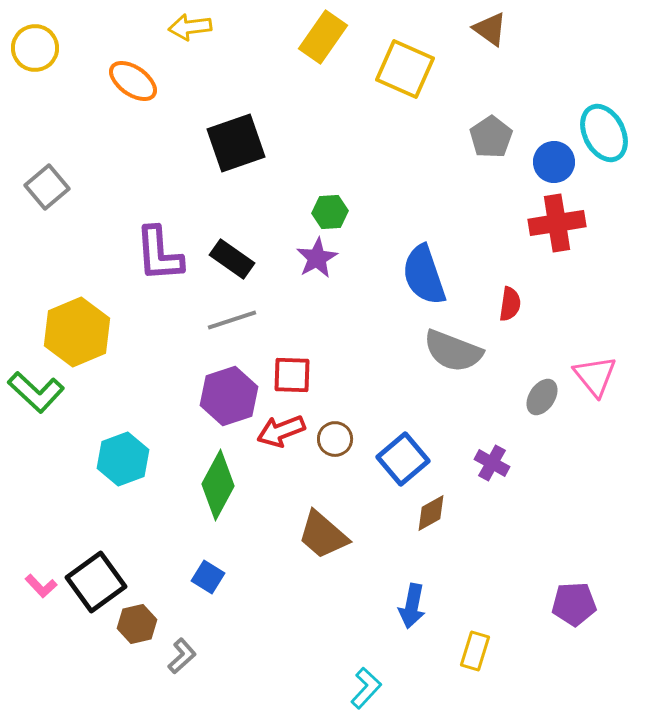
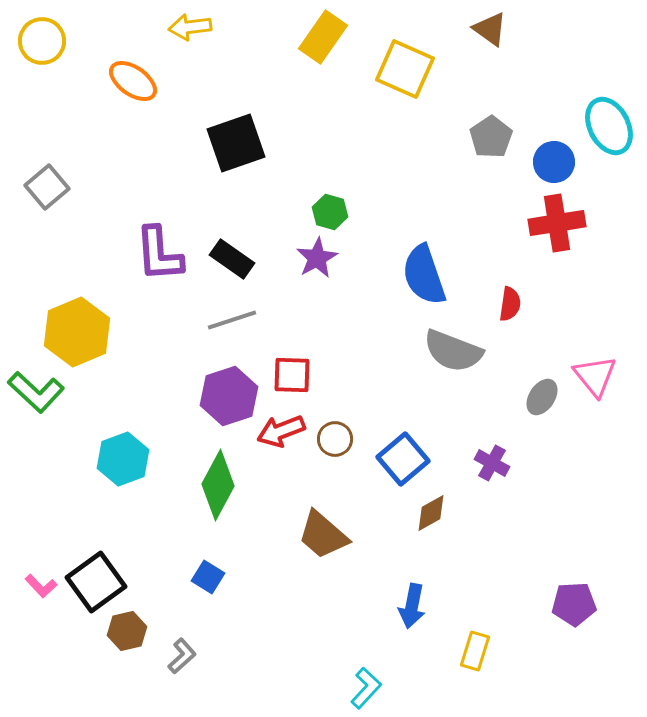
yellow circle at (35, 48): moved 7 px right, 7 px up
cyan ellipse at (604, 133): moved 5 px right, 7 px up
green hexagon at (330, 212): rotated 20 degrees clockwise
brown hexagon at (137, 624): moved 10 px left, 7 px down
